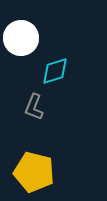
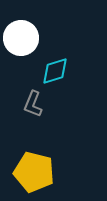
gray L-shape: moved 1 px left, 3 px up
